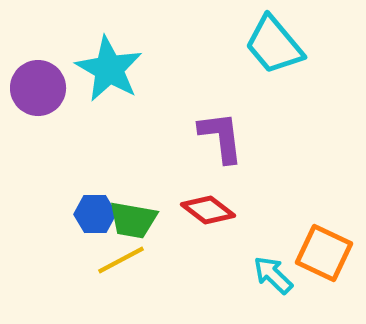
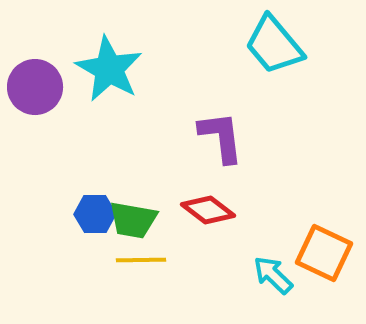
purple circle: moved 3 px left, 1 px up
yellow line: moved 20 px right; rotated 27 degrees clockwise
